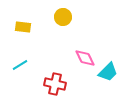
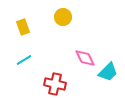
yellow rectangle: rotated 63 degrees clockwise
cyan line: moved 4 px right, 5 px up
